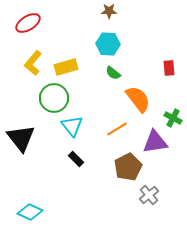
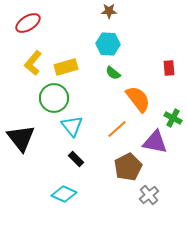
orange line: rotated 10 degrees counterclockwise
purple triangle: rotated 20 degrees clockwise
cyan diamond: moved 34 px right, 18 px up
